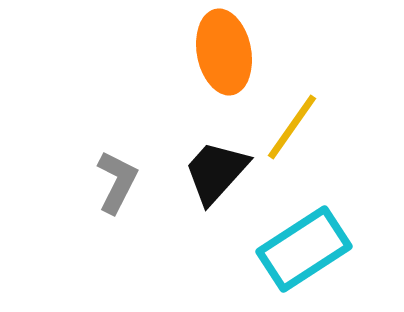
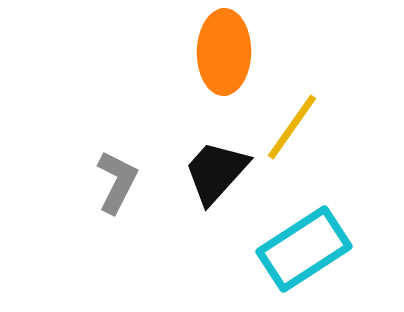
orange ellipse: rotated 12 degrees clockwise
